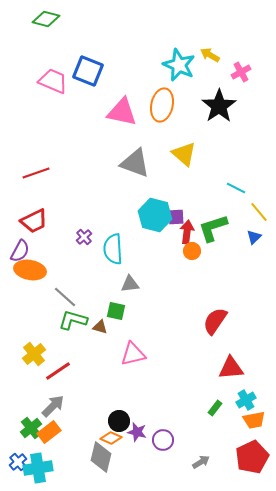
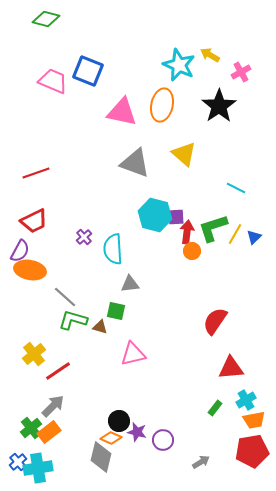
yellow line at (259, 212): moved 24 px left, 22 px down; rotated 70 degrees clockwise
red pentagon at (252, 457): moved 6 px up; rotated 16 degrees clockwise
